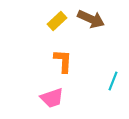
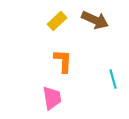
brown arrow: moved 4 px right, 1 px down
cyan line: moved 2 px up; rotated 36 degrees counterclockwise
pink trapezoid: rotated 80 degrees counterclockwise
